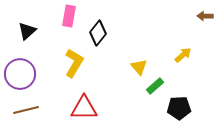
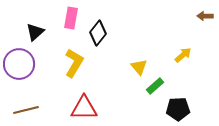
pink rectangle: moved 2 px right, 2 px down
black triangle: moved 8 px right, 1 px down
purple circle: moved 1 px left, 10 px up
black pentagon: moved 1 px left, 1 px down
